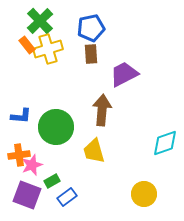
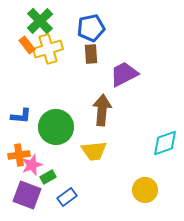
yellow trapezoid: rotated 80 degrees counterclockwise
green rectangle: moved 4 px left, 4 px up
yellow circle: moved 1 px right, 4 px up
